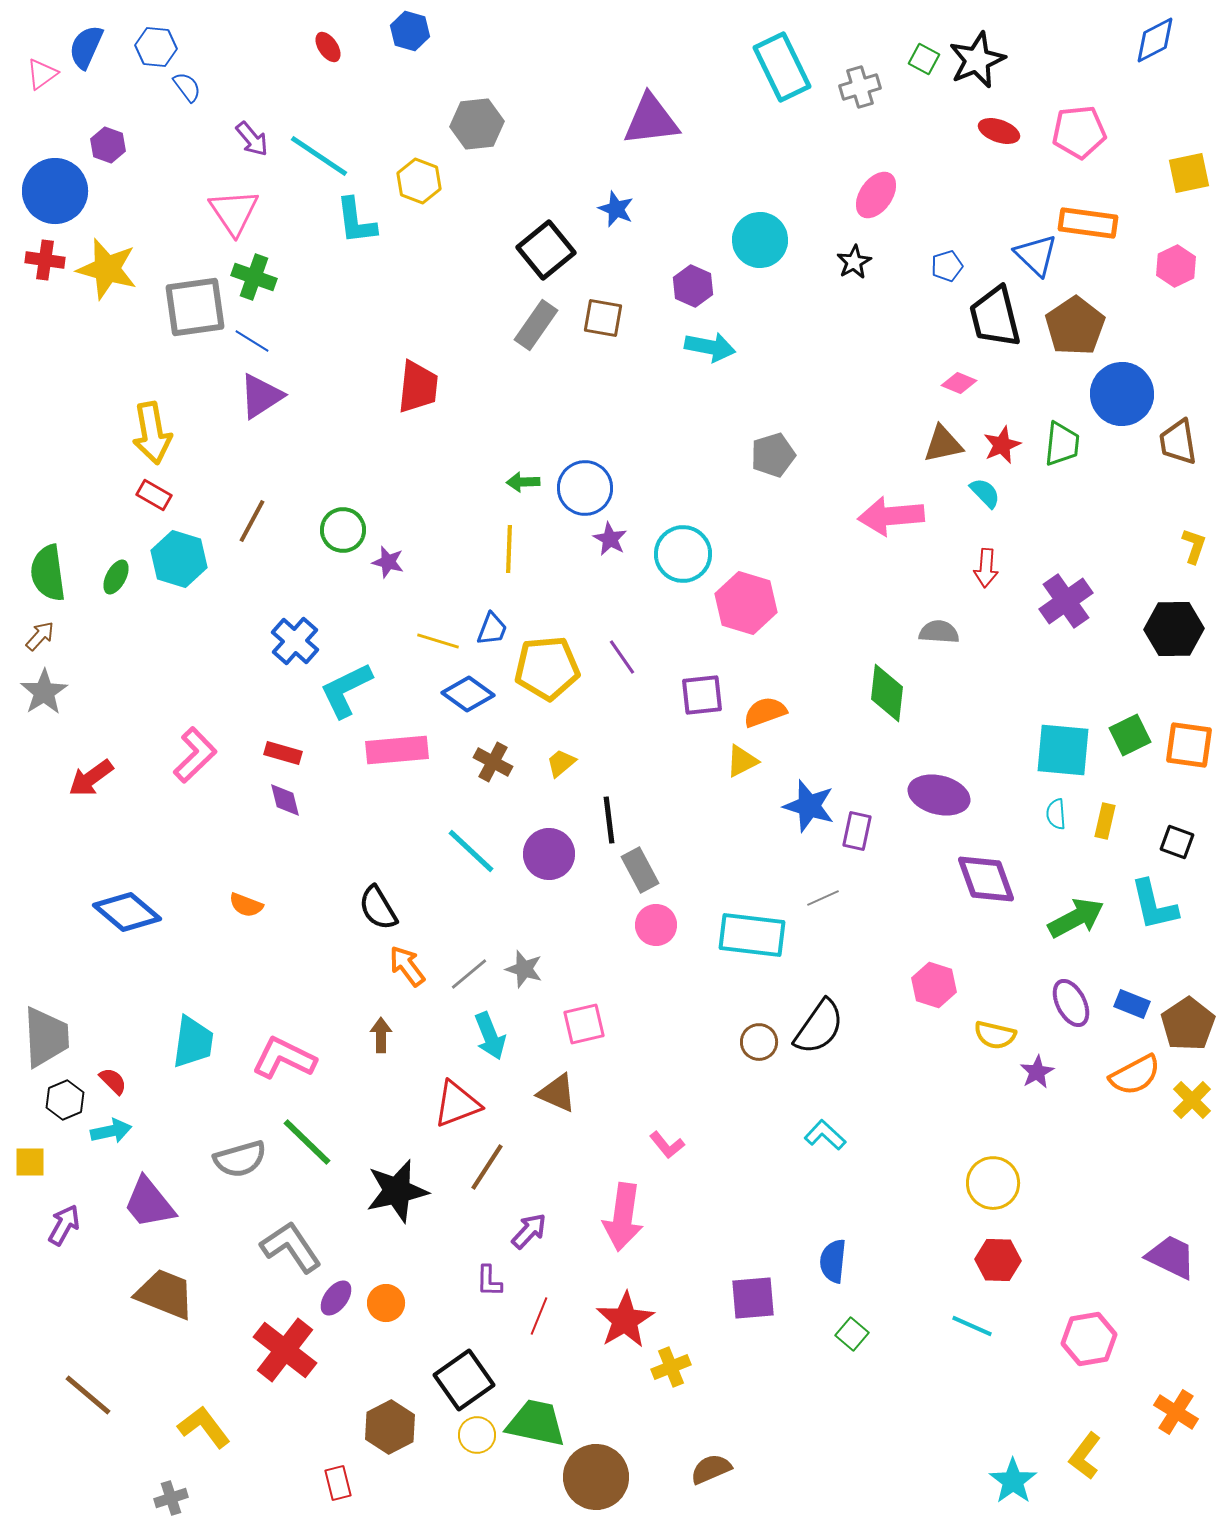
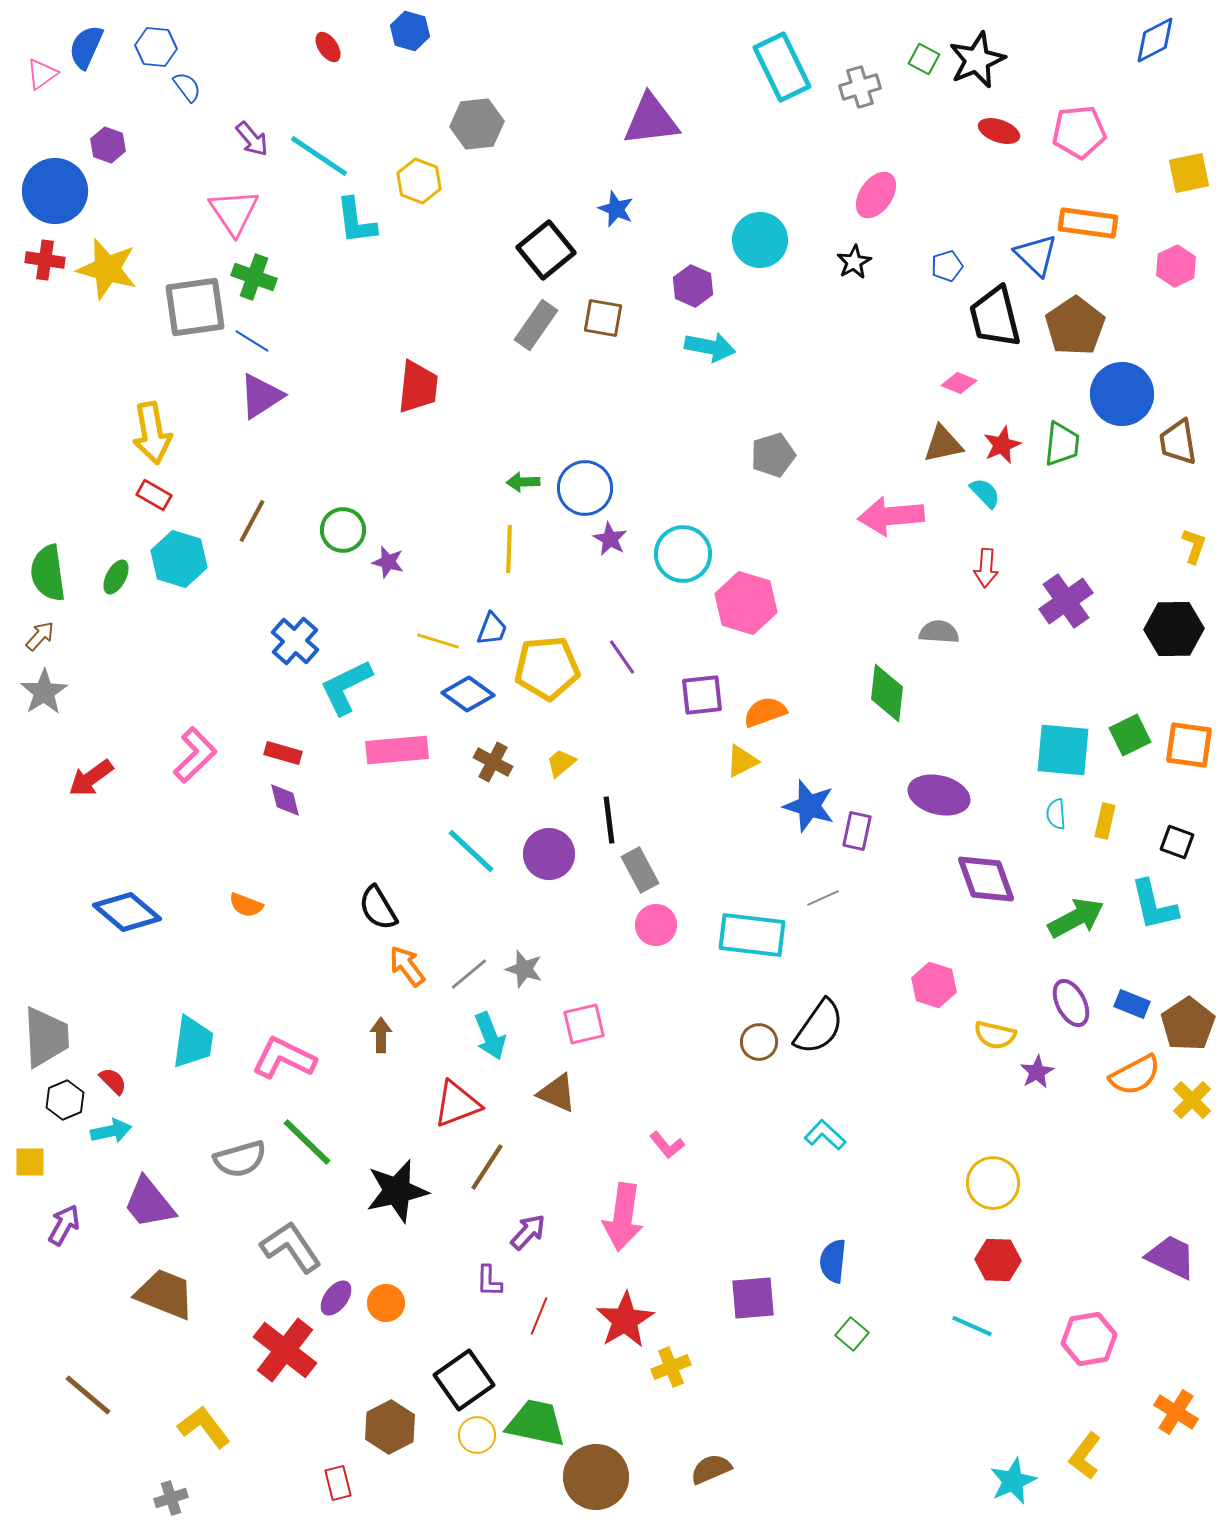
cyan L-shape at (346, 690): moved 3 px up
purple arrow at (529, 1231): moved 1 px left, 1 px down
cyan star at (1013, 1481): rotated 12 degrees clockwise
